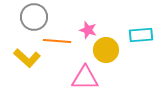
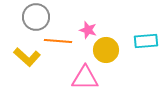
gray circle: moved 2 px right
cyan rectangle: moved 5 px right, 6 px down
orange line: moved 1 px right
yellow L-shape: moved 1 px up
